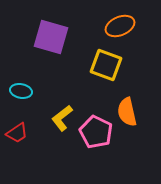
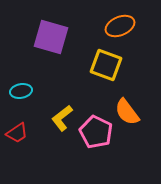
cyan ellipse: rotated 20 degrees counterclockwise
orange semicircle: rotated 24 degrees counterclockwise
